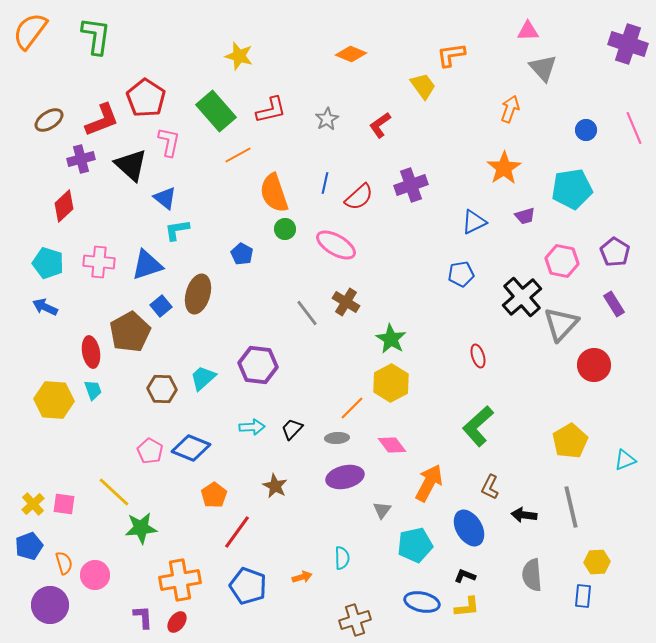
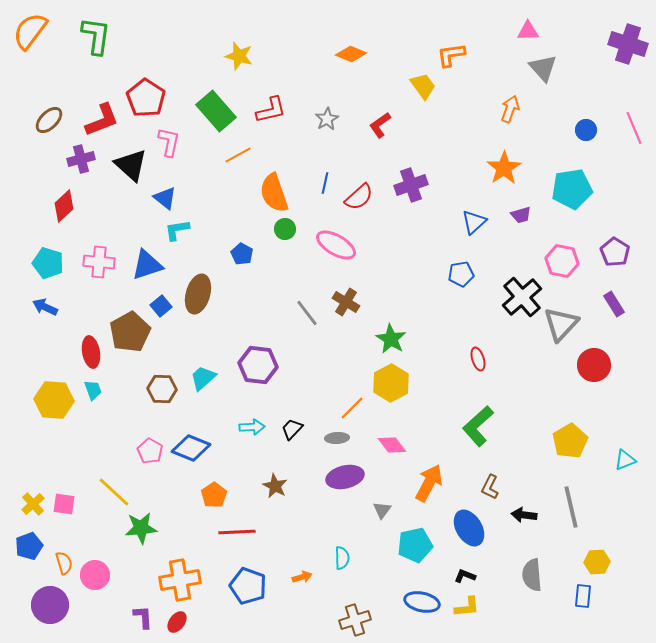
brown ellipse at (49, 120): rotated 12 degrees counterclockwise
purple trapezoid at (525, 216): moved 4 px left, 1 px up
blue triangle at (474, 222): rotated 16 degrees counterclockwise
red ellipse at (478, 356): moved 3 px down
red line at (237, 532): rotated 51 degrees clockwise
